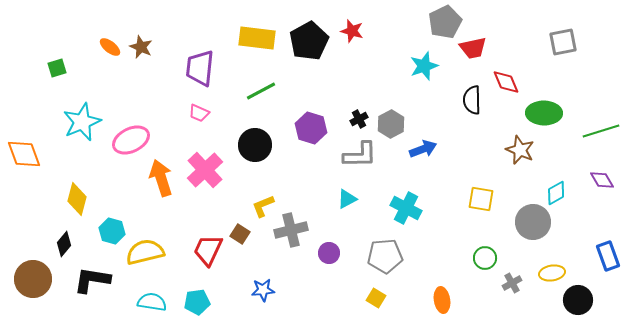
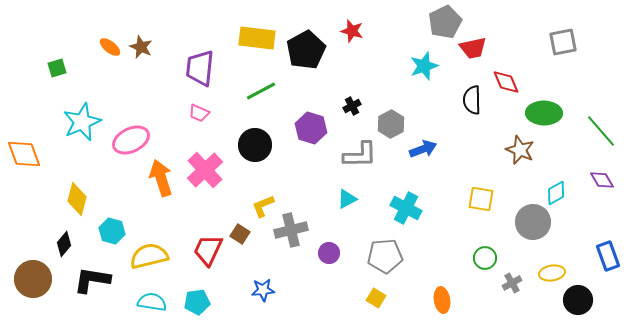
black pentagon at (309, 41): moved 3 px left, 9 px down
black cross at (359, 119): moved 7 px left, 13 px up
green line at (601, 131): rotated 66 degrees clockwise
yellow semicircle at (145, 252): moved 4 px right, 4 px down
